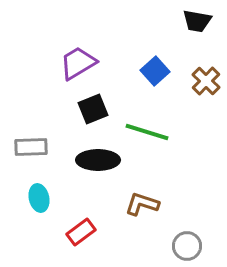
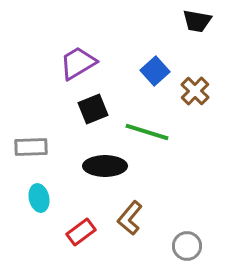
brown cross: moved 11 px left, 10 px down
black ellipse: moved 7 px right, 6 px down
brown L-shape: moved 12 px left, 14 px down; rotated 68 degrees counterclockwise
